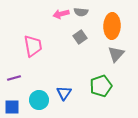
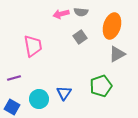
orange ellipse: rotated 15 degrees clockwise
gray triangle: moved 1 px right; rotated 18 degrees clockwise
cyan circle: moved 1 px up
blue square: rotated 28 degrees clockwise
